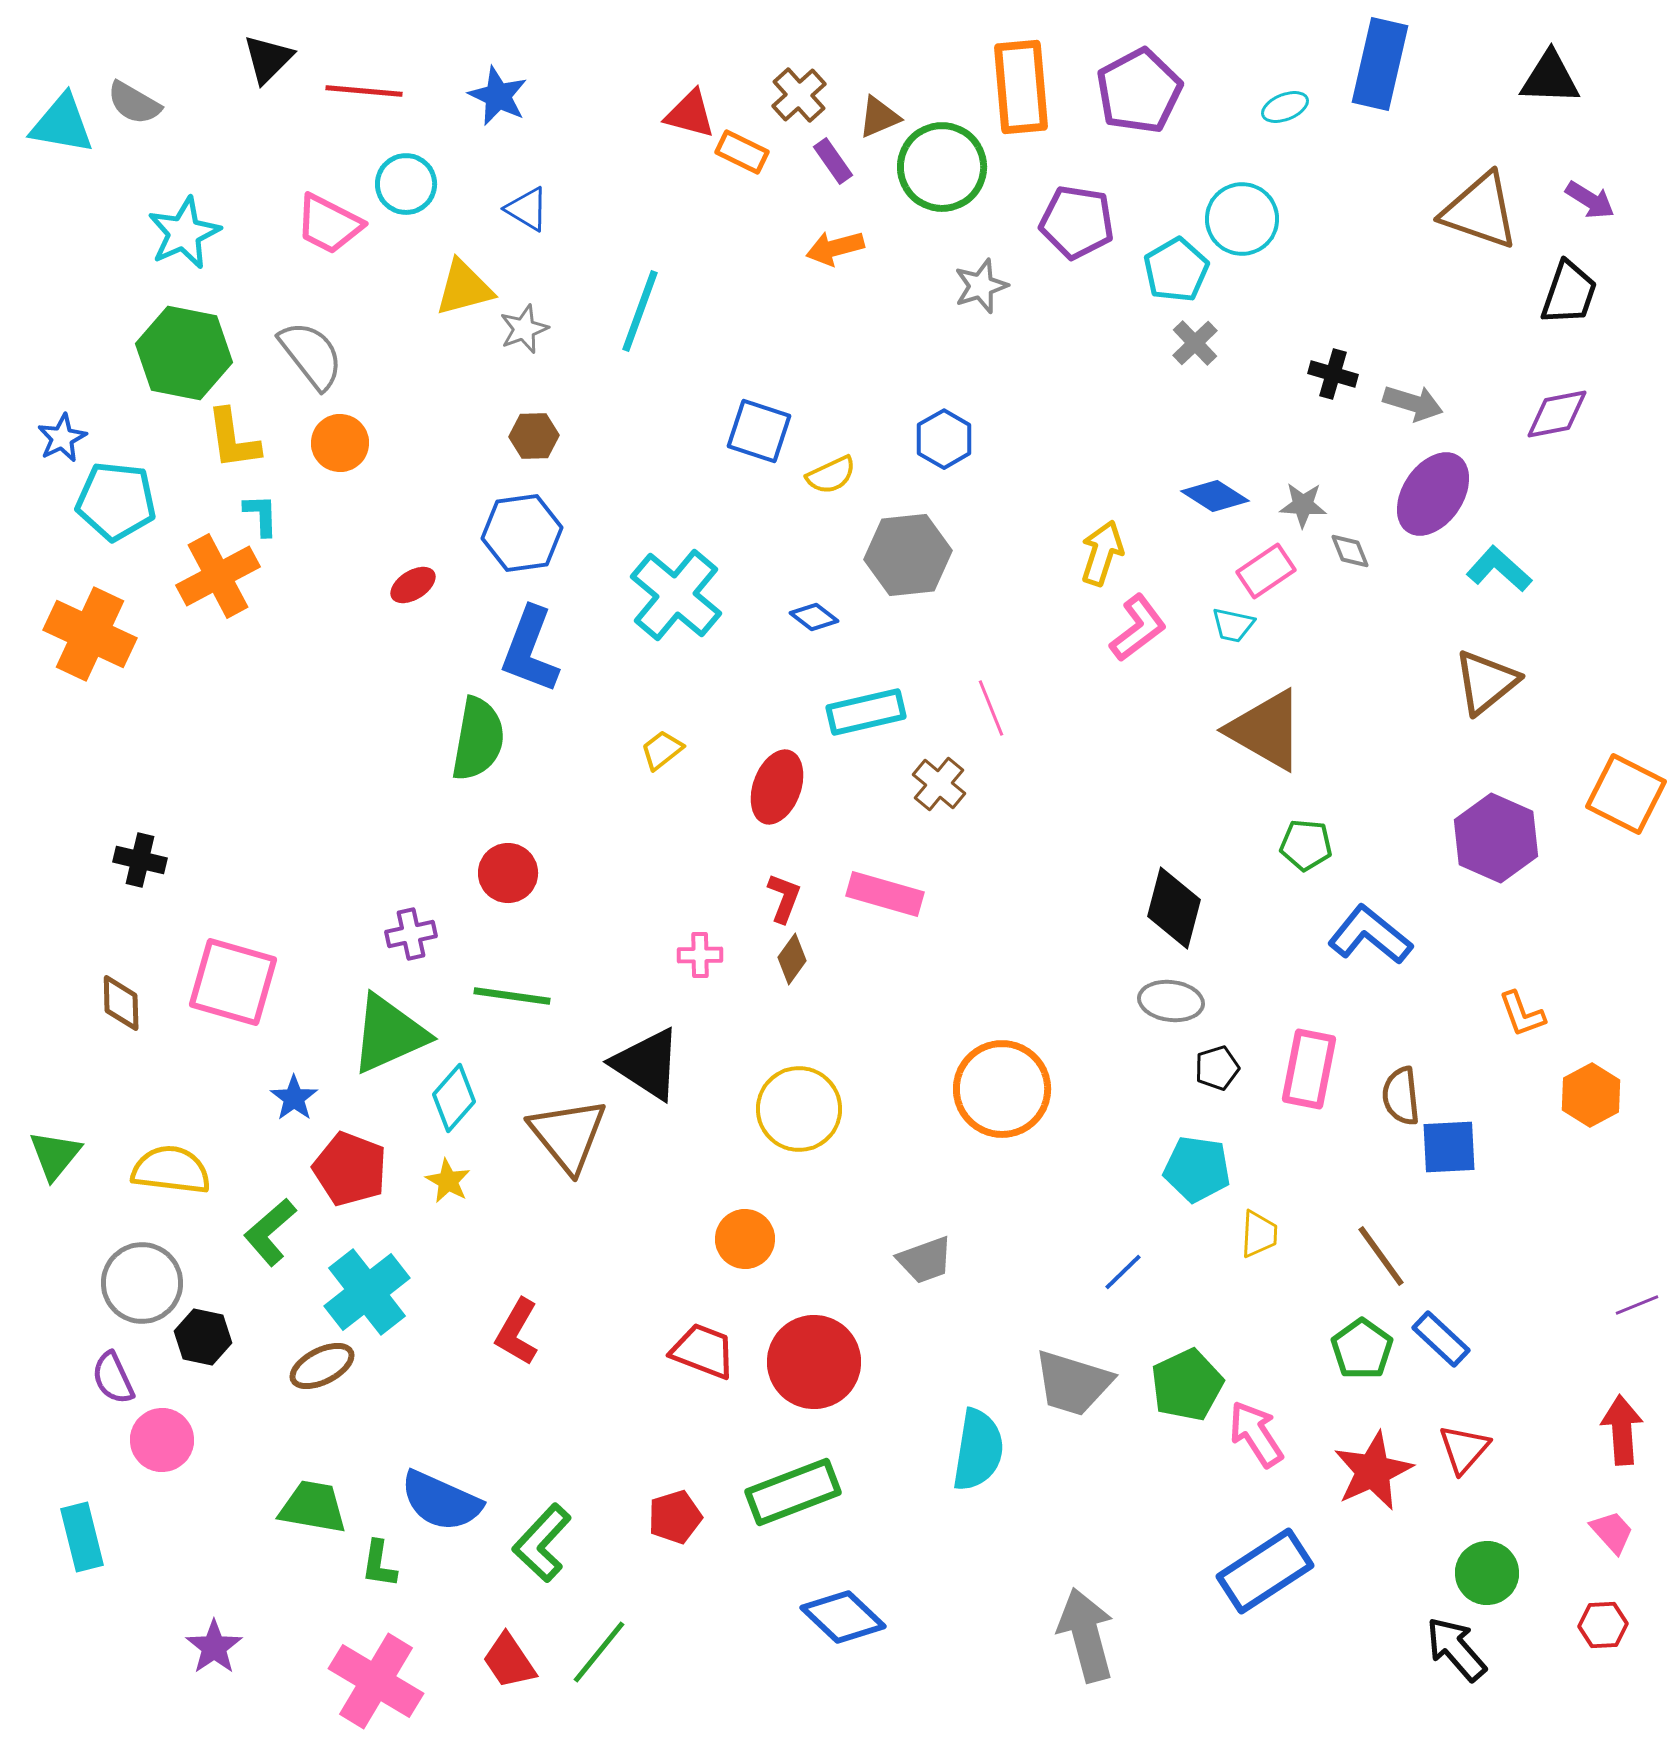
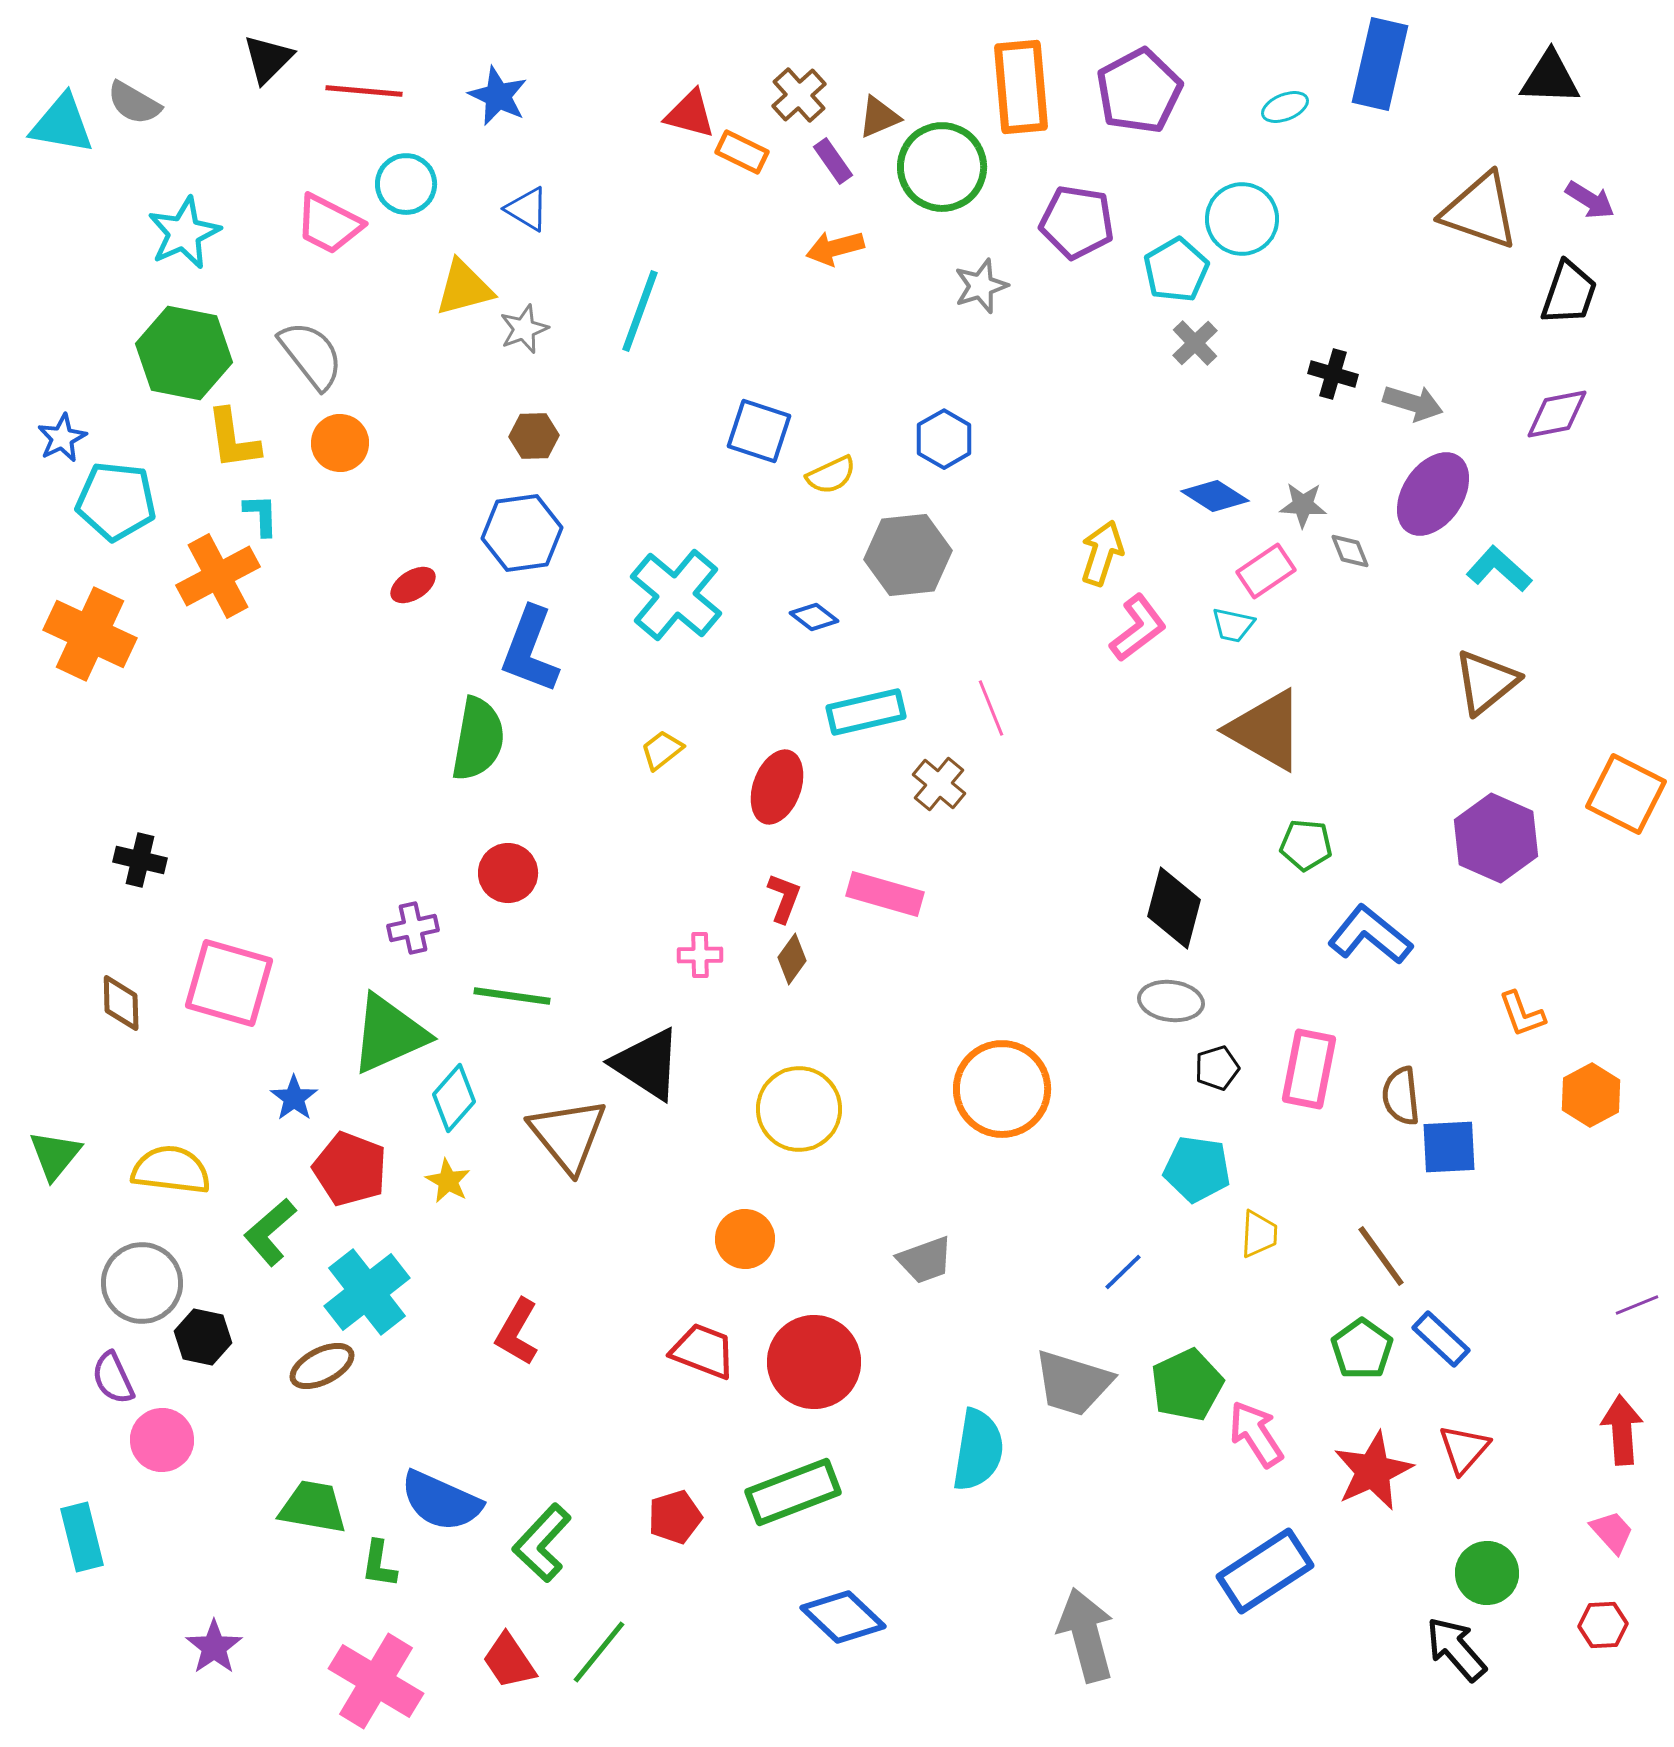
purple cross at (411, 934): moved 2 px right, 6 px up
pink square at (233, 982): moved 4 px left, 1 px down
